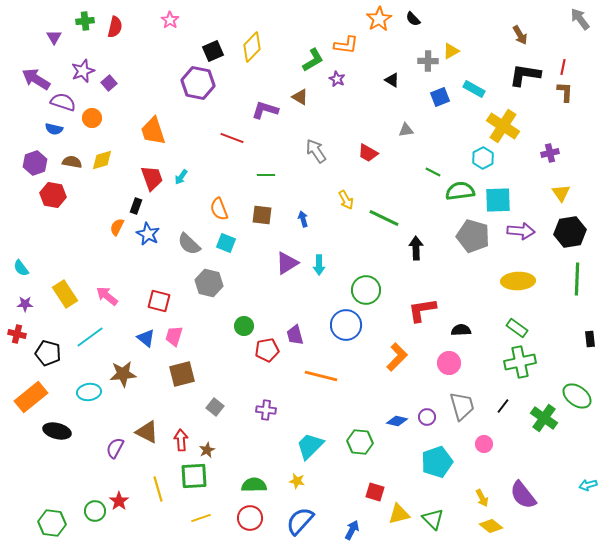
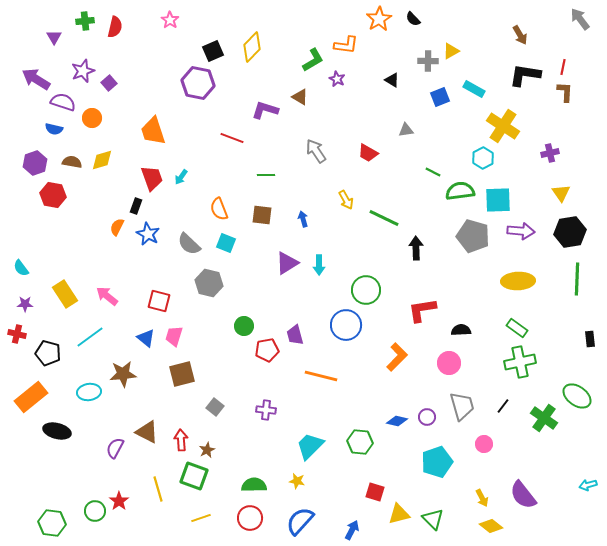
green square at (194, 476): rotated 24 degrees clockwise
